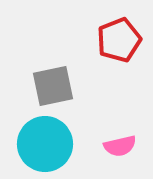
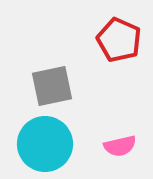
red pentagon: rotated 27 degrees counterclockwise
gray square: moved 1 px left
